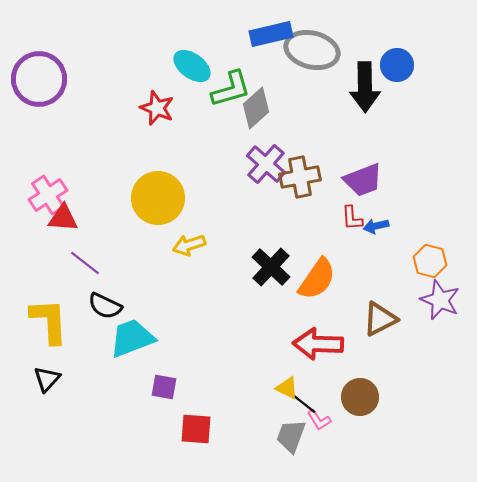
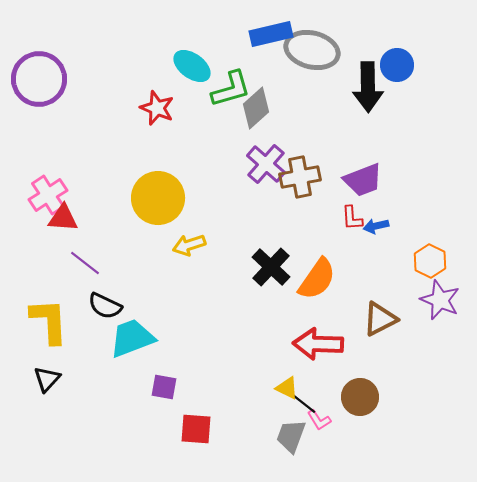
black arrow: moved 3 px right
orange hexagon: rotated 12 degrees clockwise
